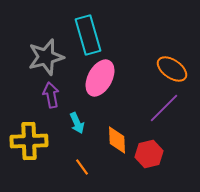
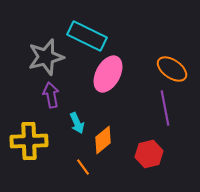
cyan rectangle: moved 1 px left, 1 px down; rotated 48 degrees counterclockwise
pink ellipse: moved 8 px right, 4 px up
purple line: moved 1 px right; rotated 56 degrees counterclockwise
orange diamond: moved 14 px left; rotated 52 degrees clockwise
orange line: moved 1 px right
